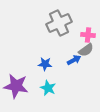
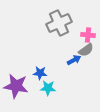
blue star: moved 5 px left, 9 px down
cyan star: rotated 21 degrees counterclockwise
